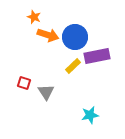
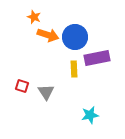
purple rectangle: moved 2 px down
yellow rectangle: moved 1 px right, 3 px down; rotated 49 degrees counterclockwise
red square: moved 2 px left, 3 px down
